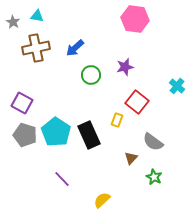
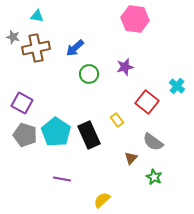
gray star: moved 15 px down; rotated 16 degrees counterclockwise
green circle: moved 2 px left, 1 px up
red square: moved 10 px right
yellow rectangle: rotated 56 degrees counterclockwise
purple line: rotated 36 degrees counterclockwise
